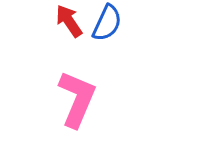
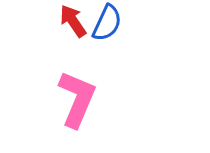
red arrow: moved 4 px right
